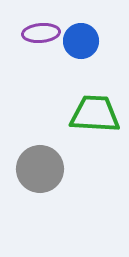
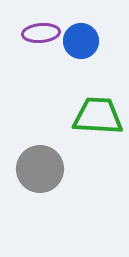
green trapezoid: moved 3 px right, 2 px down
